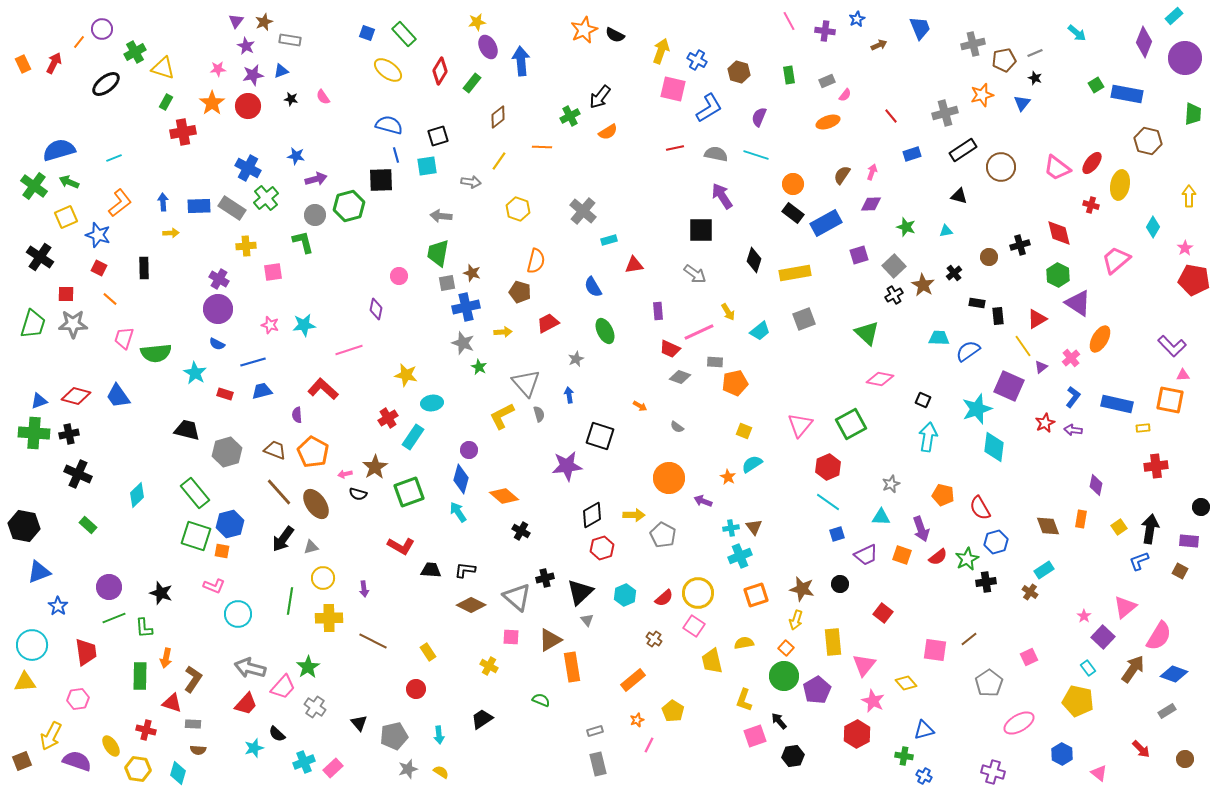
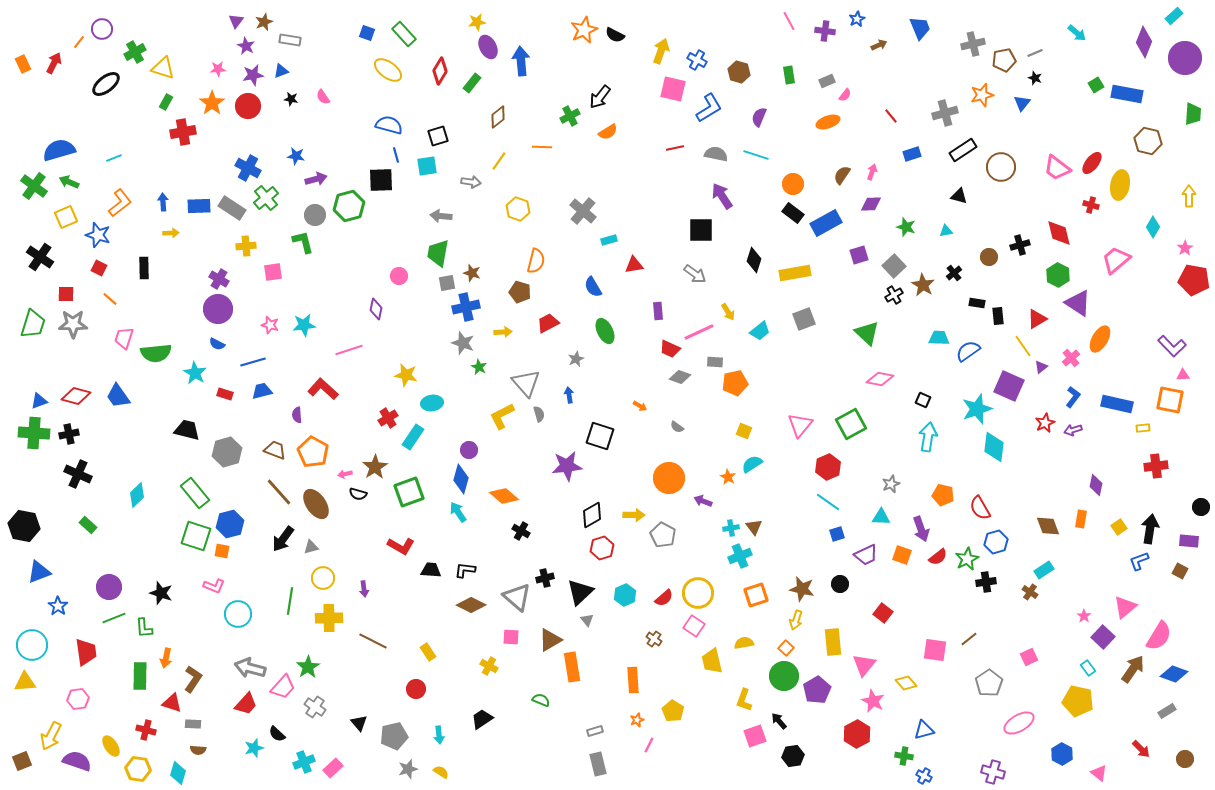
purple arrow at (1073, 430): rotated 24 degrees counterclockwise
orange rectangle at (633, 680): rotated 55 degrees counterclockwise
